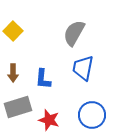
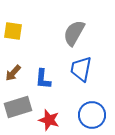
yellow square: rotated 36 degrees counterclockwise
blue trapezoid: moved 2 px left, 1 px down
brown arrow: rotated 42 degrees clockwise
